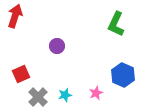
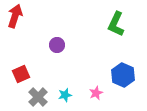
purple circle: moved 1 px up
